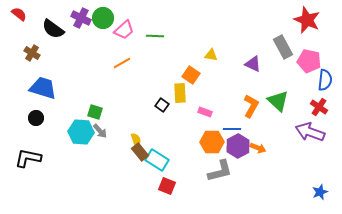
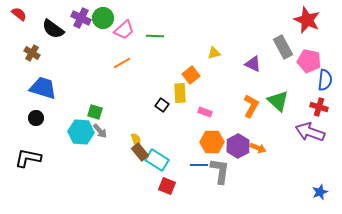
yellow triangle: moved 3 px right, 2 px up; rotated 24 degrees counterclockwise
orange square: rotated 18 degrees clockwise
red cross: rotated 18 degrees counterclockwise
blue line: moved 33 px left, 36 px down
gray L-shape: rotated 68 degrees counterclockwise
